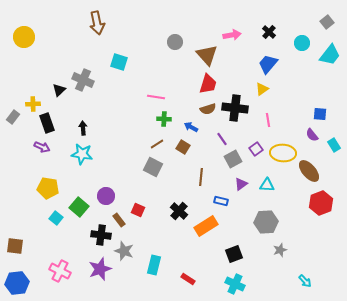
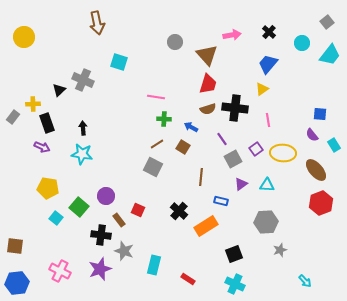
brown ellipse at (309, 171): moved 7 px right, 1 px up
